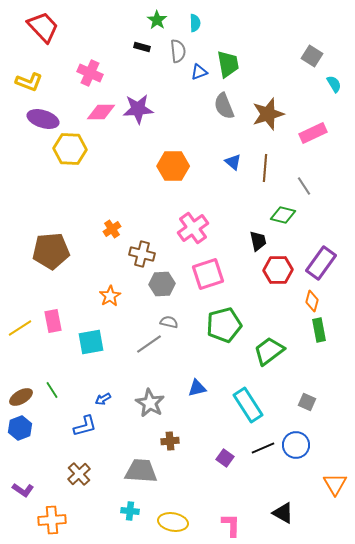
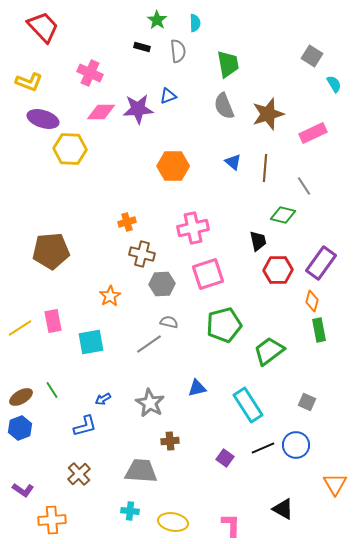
blue triangle at (199, 72): moved 31 px left, 24 px down
pink cross at (193, 228): rotated 24 degrees clockwise
orange cross at (112, 229): moved 15 px right, 7 px up; rotated 18 degrees clockwise
black triangle at (283, 513): moved 4 px up
